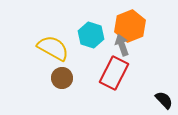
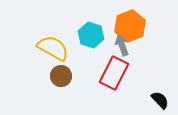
brown circle: moved 1 px left, 2 px up
black semicircle: moved 4 px left
